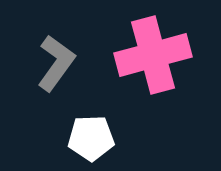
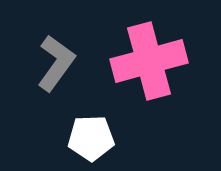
pink cross: moved 4 px left, 6 px down
